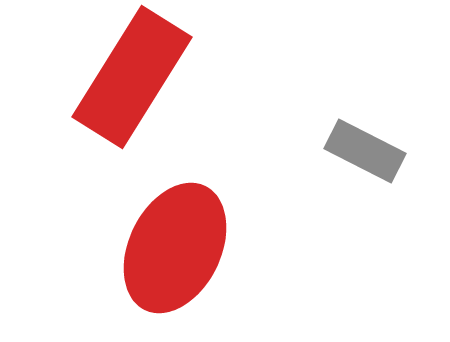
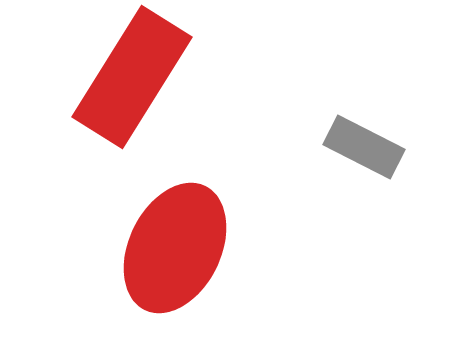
gray rectangle: moved 1 px left, 4 px up
